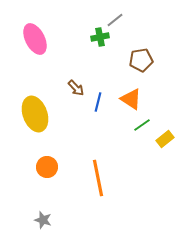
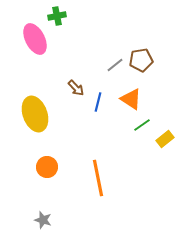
gray line: moved 45 px down
green cross: moved 43 px left, 21 px up
